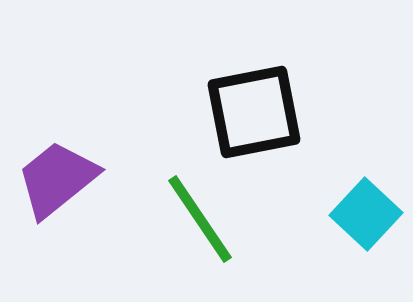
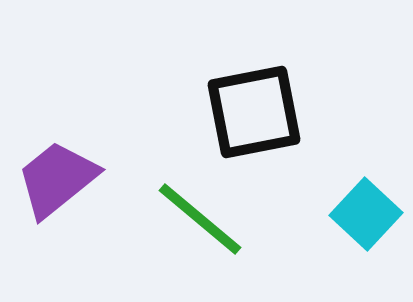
green line: rotated 16 degrees counterclockwise
